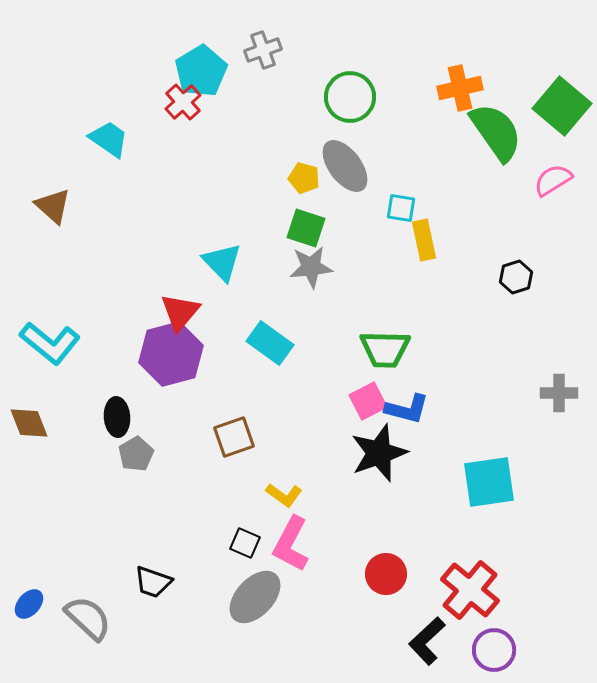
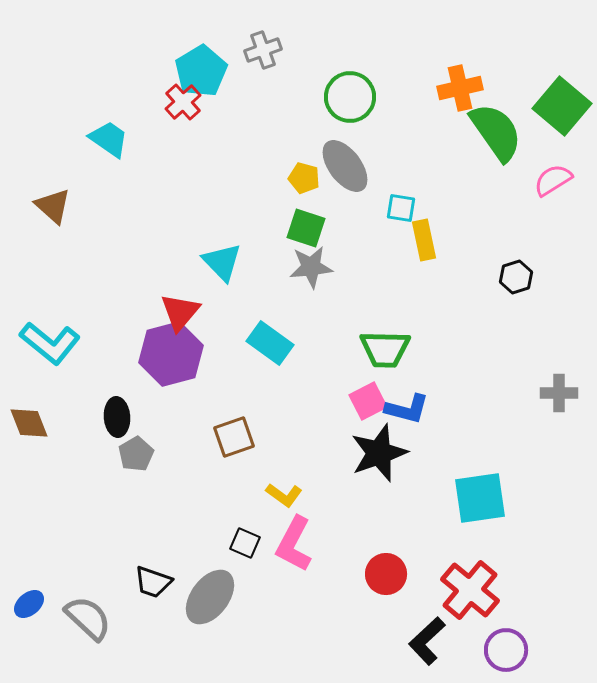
cyan square at (489, 482): moved 9 px left, 16 px down
pink L-shape at (291, 544): moved 3 px right
gray ellipse at (255, 597): moved 45 px left; rotated 6 degrees counterclockwise
blue ellipse at (29, 604): rotated 8 degrees clockwise
purple circle at (494, 650): moved 12 px right
